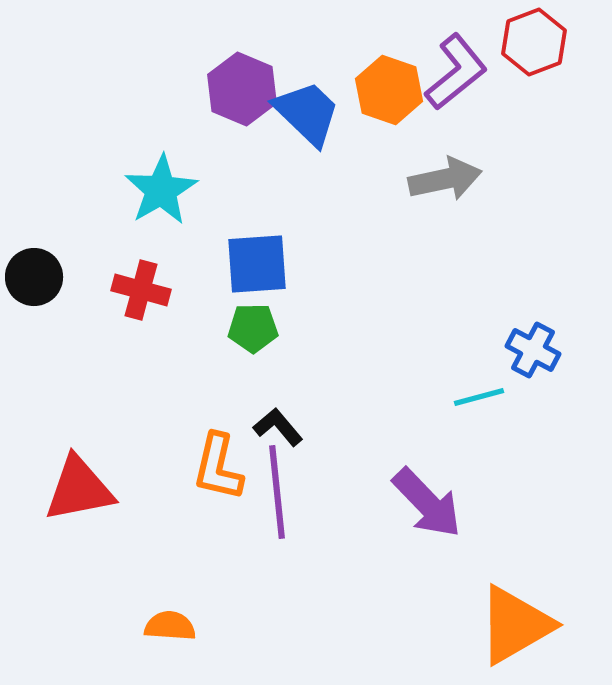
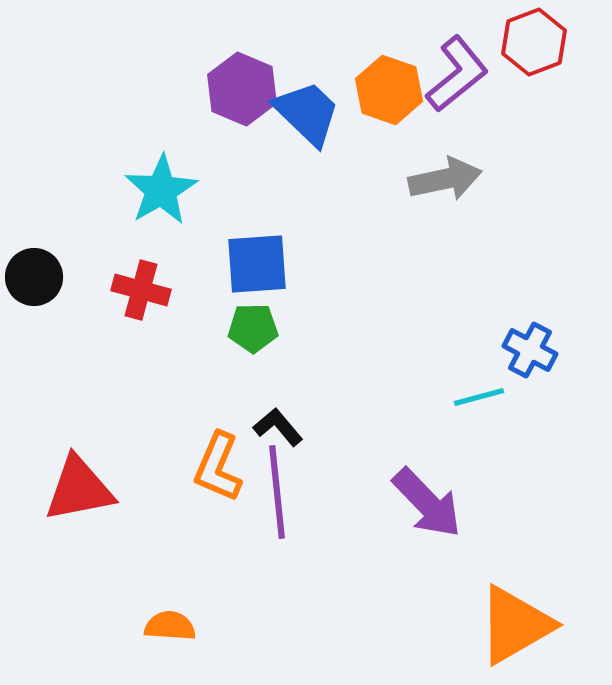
purple L-shape: moved 1 px right, 2 px down
blue cross: moved 3 px left
orange L-shape: rotated 10 degrees clockwise
